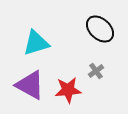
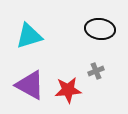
black ellipse: rotated 36 degrees counterclockwise
cyan triangle: moved 7 px left, 7 px up
gray cross: rotated 14 degrees clockwise
